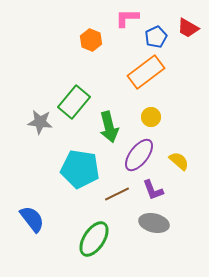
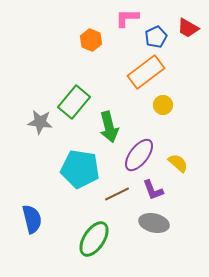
yellow circle: moved 12 px right, 12 px up
yellow semicircle: moved 1 px left, 2 px down
blue semicircle: rotated 24 degrees clockwise
